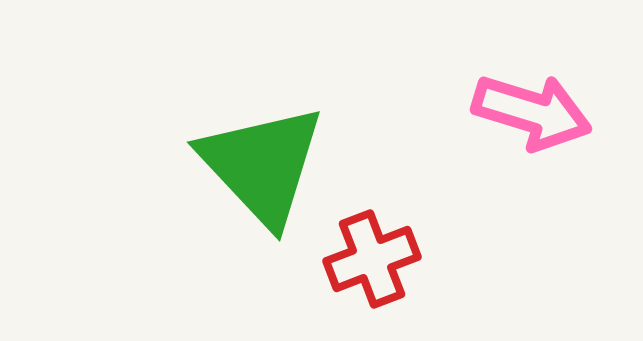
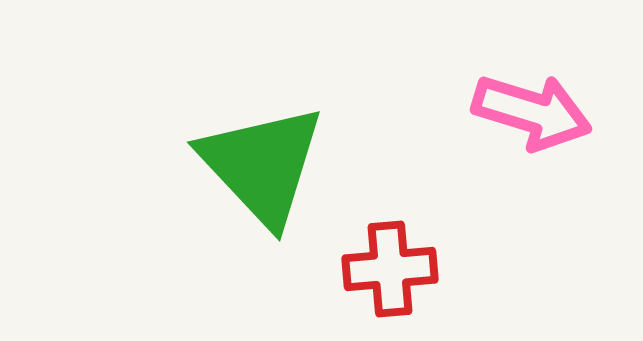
red cross: moved 18 px right, 10 px down; rotated 16 degrees clockwise
